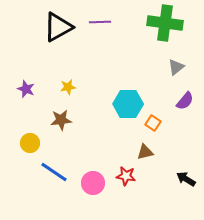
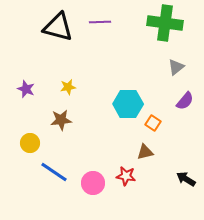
black triangle: rotated 44 degrees clockwise
